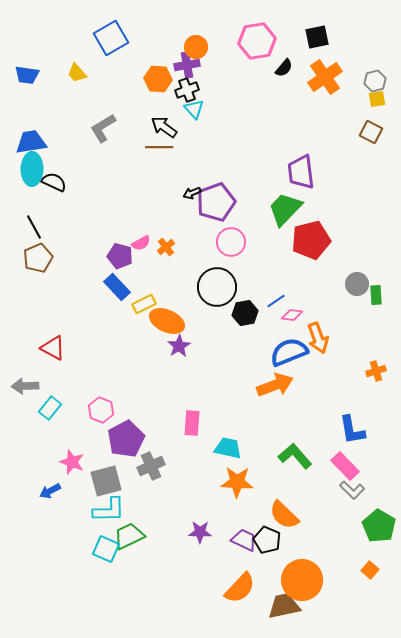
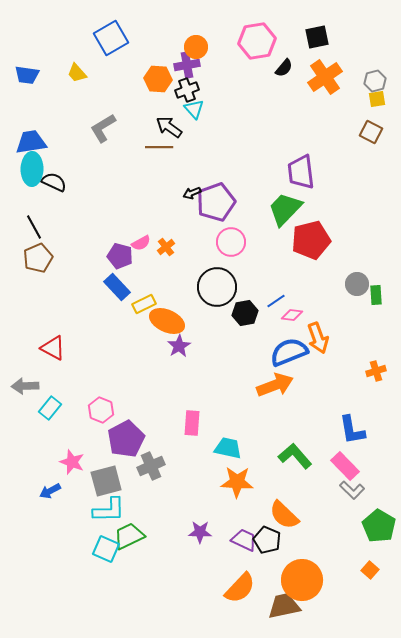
black arrow at (164, 127): moved 5 px right
